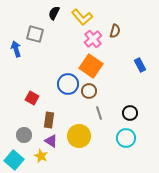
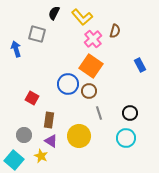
gray square: moved 2 px right
